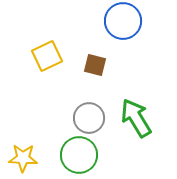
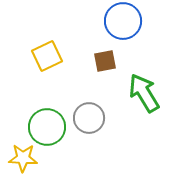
brown square: moved 10 px right, 4 px up; rotated 25 degrees counterclockwise
green arrow: moved 8 px right, 25 px up
green circle: moved 32 px left, 28 px up
